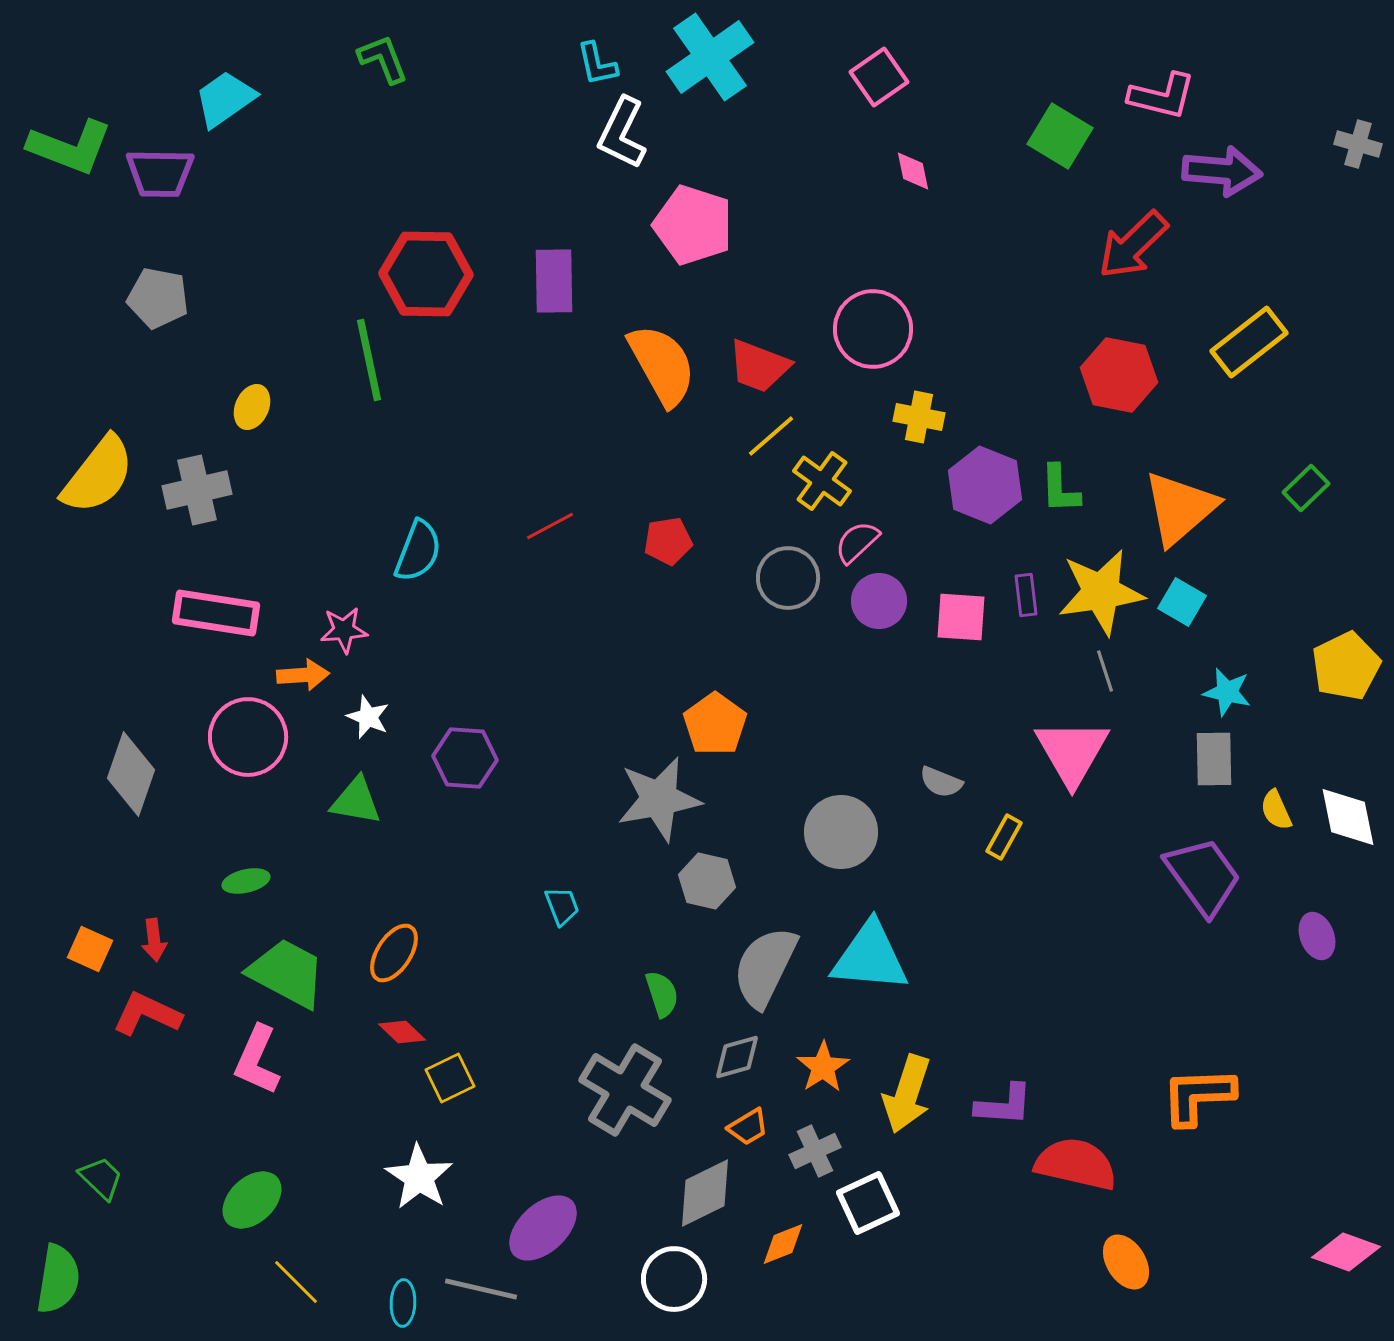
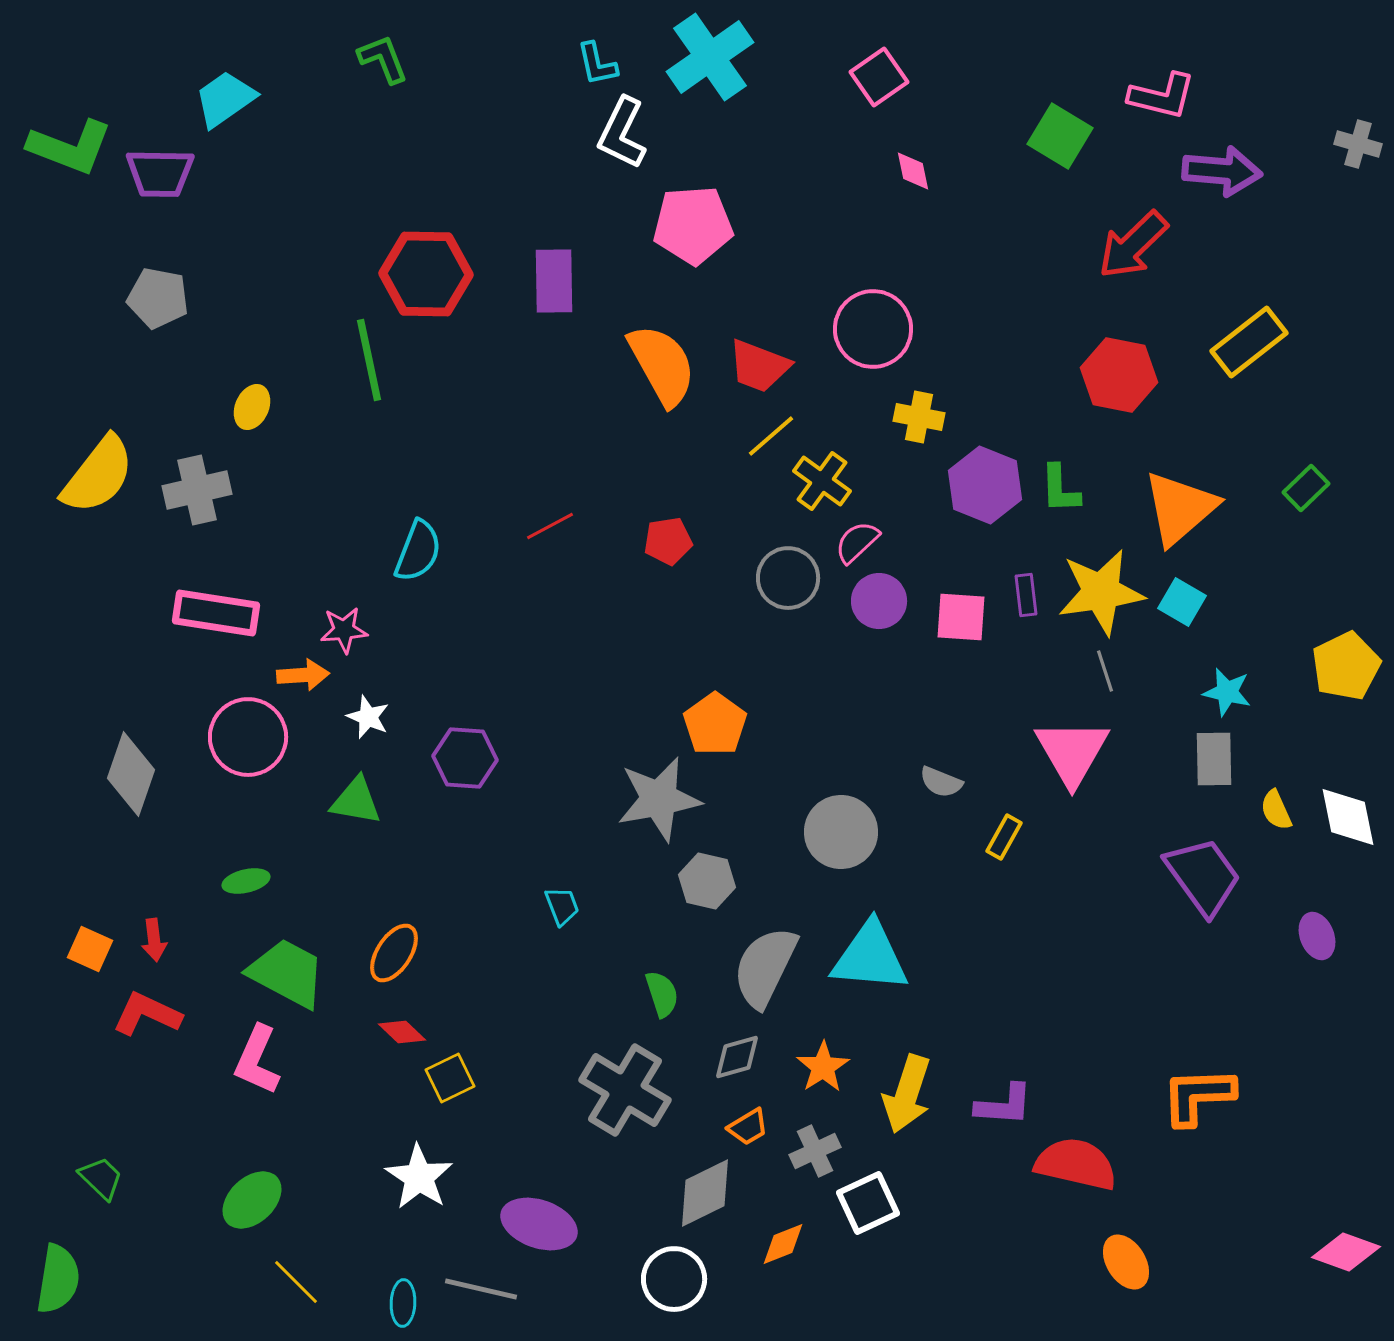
pink pentagon at (693, 225): rotated 22 degrees counterclockwise
purple ellipse at (543, 1228): moved 4 px left, 4 px up; rotated 62 degrees clockwise
